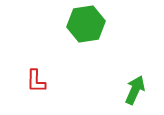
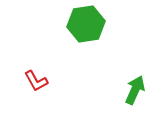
red L-shape: rotated 30 degrees counterclockwise
